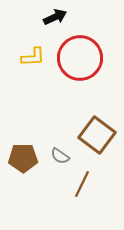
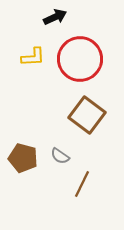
red circle: moved 1 px down
brown square: moved 10 px left, 20 px up
brown pentagon: rotated 16 degrees clockwise
